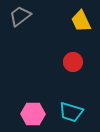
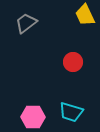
gray trapezoid: moved 6 px right, 7 px down
yellow trapezoid: moved 4 px right, 6 px up
pink hexagon: moved 3 px down
